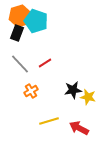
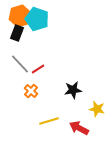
cyan pentagon: moved 1 px right, 2 px up
red line: moved 7 px left, 6 px down
orange cross: rotated 16 degrees counterclockwise
yellow star: moved 9 px right, 12 px down
